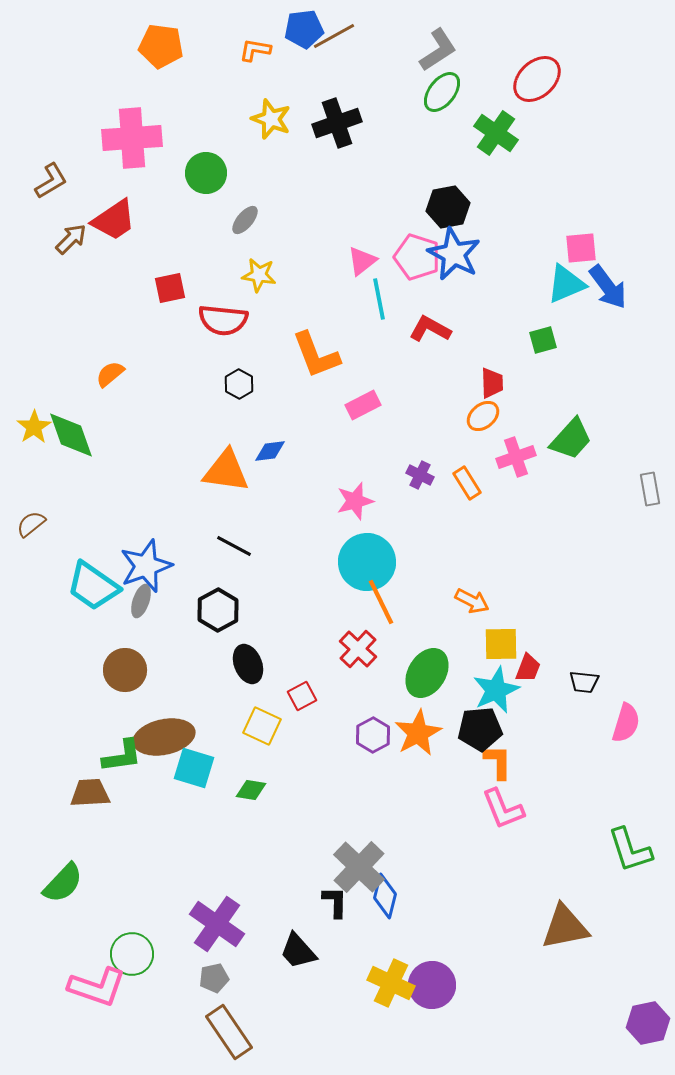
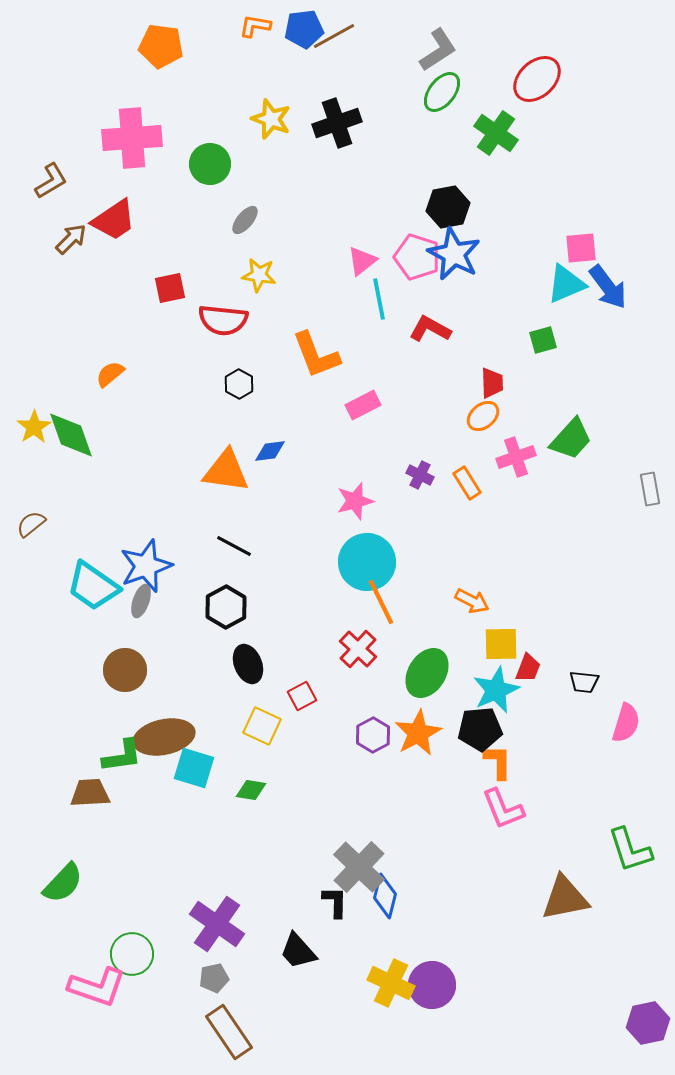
orange L-shape at (255, 50): moved 24 px up
green circle at (206, 173): moved 4 px right, 9 px up
black hexagon at (218, 610): moved 8 px right, 3 px up
brown triangle at (565, 927): moved 29 px up
